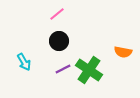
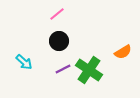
orange semicircle: rotated 42 degrees counterclockwise
cyan arrow: rotated 18 degrees counterclockwise
